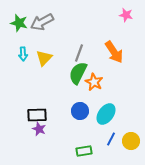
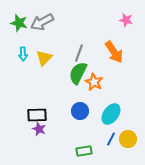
pink star: moved 5 px down
cyan ellipse: moved 5 px right
yellow circle: moved 3 px left, 2 px up
